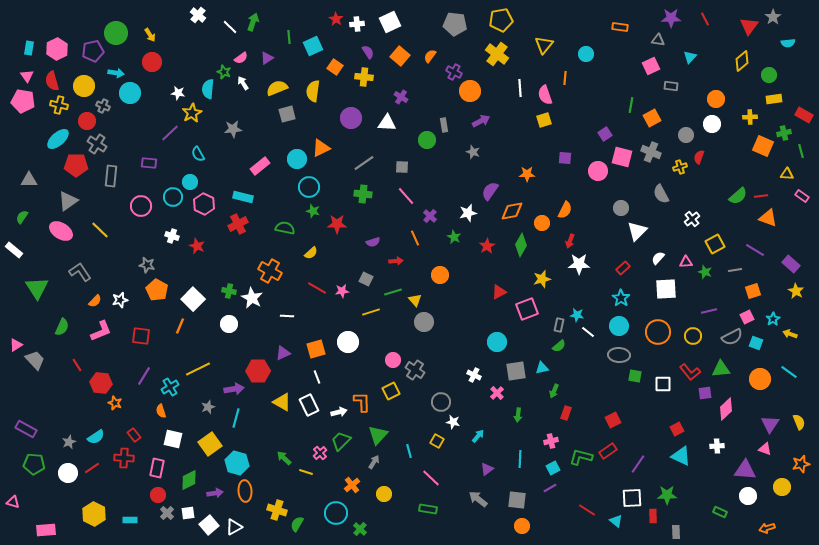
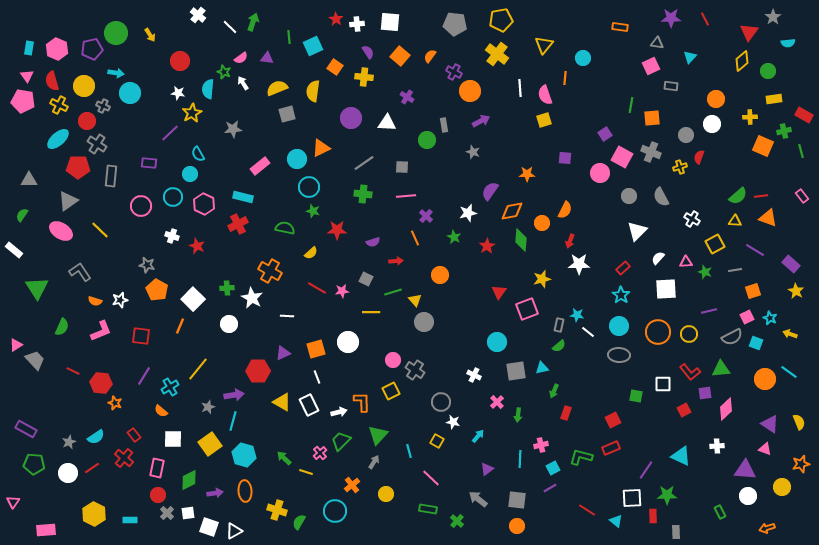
white square at (390, 22): rotated 30 degrees clockwise
red triangle at (749, 26): moved 6 px down
gray triangle at (658, 40): moved 1 px left, 3 px down
pink hexagon at (57, 49): rotated 10 degrees counterclockwise
purple pentagon at (93, 51): moved 1 px left, 2 px up
cyan circle at (586, 54): moved 3 px left, 4 px down
purple triangle at (267, 58): rotated 40 degrees clockwise
red circle at (152, 62): moved 28 px right, 1 px up
green circle at (769, 75): moved 1 px left, 4 px up
purple cross at (401, 97): moved 6 px right
yellow cross at (59, 105): rotated 12 degrees clockwise
orange square at (652, 118): rotated 24 degrees clockwise
green cross at (784, 133): moved 2 px up
pink square at (622, 157): rotated 15 degrees clockwise
red pentagon at (76, 165): moved 2 px right, 2 px down
pink circle at (598, 171): moved 2 px right, 2 px down
yellow triangle at (787, 174): moved 52 px left, 47 px down
cyan circle at (190, 182): moved 8 px up
gray semicircle at (661, 194): moved 3 px down
pink line at (406, 196): rotated 54 degrees counterclockwise
pink rectangle at (802, 196): rotated 16 degrees clockwise
gray circle at (621, 208): moved 8 px right, 12 px up
purple cross at (430, 216): moved 4 px left
green semicircle at (22, 217): moved 2 px up
white cross at (692, 219): rotated 21 degrees counterclockwise
red star at (337, 224): moved 6 px down
green diamond at (521, 245): moved 5 px up; rotated 25 degrees counterclockwise
green cross at (229, 291): moved 2 px left, 3 px up; rotated 16 degrees counterclockwise
red triangle at (499, 292): rotated 28 degrees counterclockwise
cyan star at (621, 298): moved 3 px up
orange semicircle at (95, 301): rotated 64 degrees clockwise
yellow line at (371, 312): rotated 18 degrees clockwise
cyan star at (773, 319): moved 3 px left, 1 px up; rotated 16 degrees counterclockwise
yellow circle at (693, 336): moved 4 px left, 2 px up
red line at (77, 365): moved 4 px left, 6 px down; rotated 32 degrees counterclockwise
yellow line at (198, 369): rotated 25 degrees counterclockwise
green square at (635, 376): moved 1 px right, 20 px down
orange circle at (760, 379): moved 5 px right
purple arrow at (234, 389): moved 6 px down
pink cross at (497, 393): moved 9 px down
orange semicircle at (161, 411): rotated 32 degrees counterclockwise
cyan line at (236, 418): moved 3 px left, 3 px down
purple triangle at (770, 424): rotated 30 degrees counterclockwise
red square at (677, 429): moved 7 px right, 19 px up
white square at (173, 439): rotated 12 degrees counterclockwise
pink cross at (551, 441): moved 10 px left, 4 px down
red rectangle at (608, 451): moved 3 px right, 3 px up; rotated 12 degrees clockwise
red cross at (124, 458): rotated 36 degrees clockwise
cyan hexagon at (237, 463): moved 7 px right, 8 px up
purple line at (638, 464): moved 8 px right, 6 px down
yellow circle at (384, 494): moved 2 px right
pink triangle at (13, 502): rotated 48 degrees clockwise
green rectangle at (720, 512): rotated 40 degrees clockwise
cyan circle at (336, 513): moved 1 px left, 2 px up
green semicircle at (297, 524): moved 2 px right, 2 px up
white square at (209, 525): moved 2 px down; rotated 30 degrees counterclockwise
orange circle at (522, 526): moved 5 px left
white triangle at (234, 527): moved 4 px down
green cross at (360, 529): moved 97 px right, 8 px up
